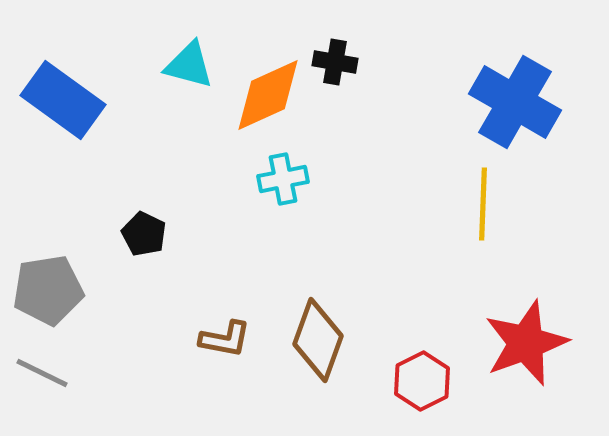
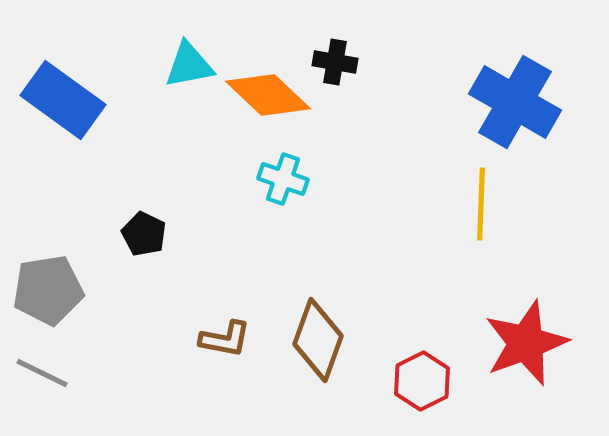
cyan triangle: rotated 26 degrees counterclockwise
orange diamond: rotated 68 degrees clockwise
cyan cross: rotated 30 degrees clockwise
yellow line: moved 2 px left
